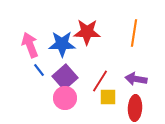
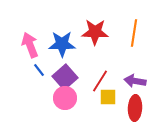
red star: moved 8 px right
purple arrow: moved 1 px left, 2 px down
